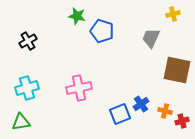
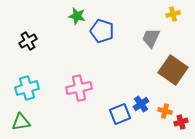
brown square: moved 4 px left; rotated 24 degrees clockwise
red cross: moved 1 px left, 1 px down
